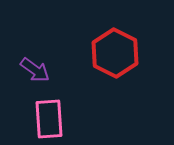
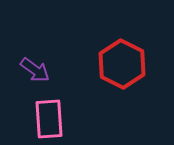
red hexagon: moved 7 px right, 11 px down
